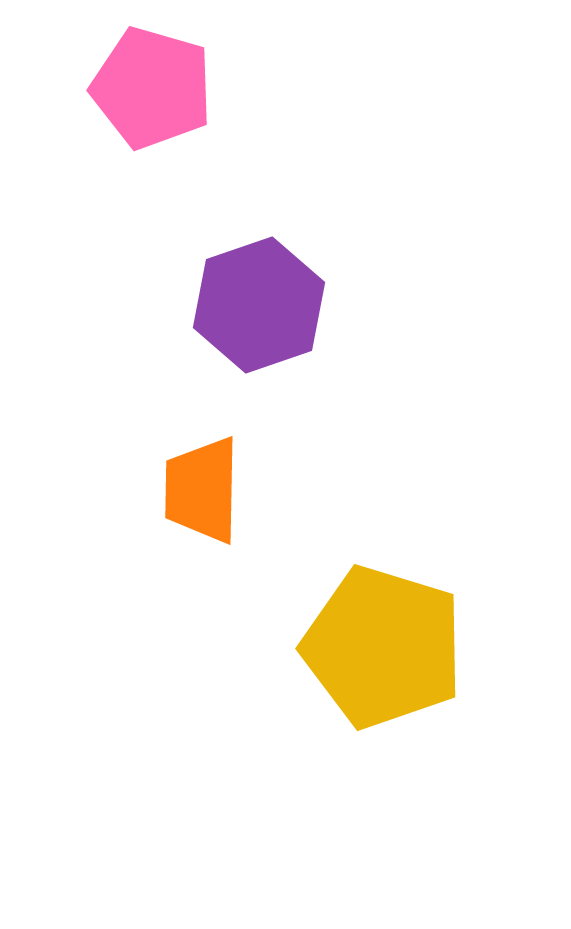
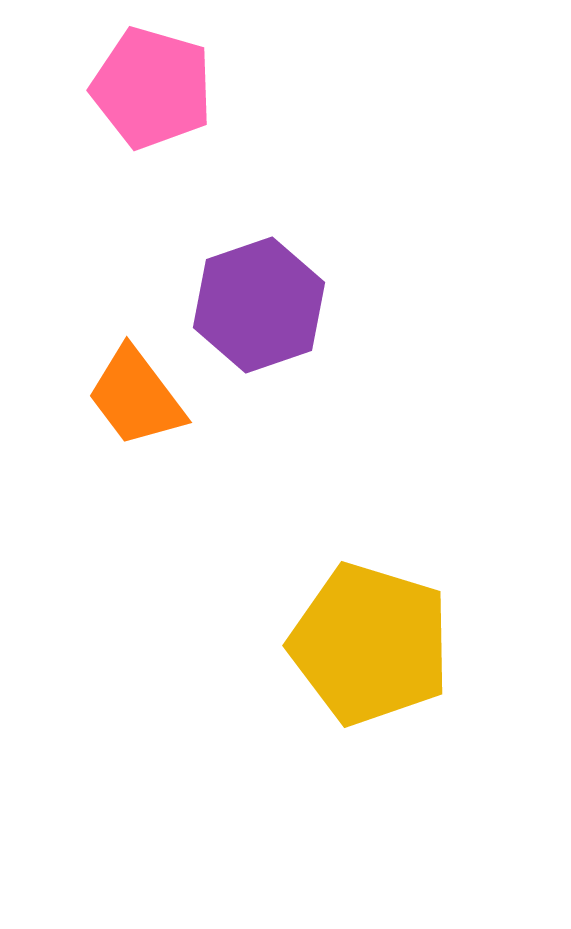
orange trapezoid: moved 66 px left, 93 px up; rotated 38 degrees counterclockwise
yellow pentagon: moved 13 px left, 3 px up
